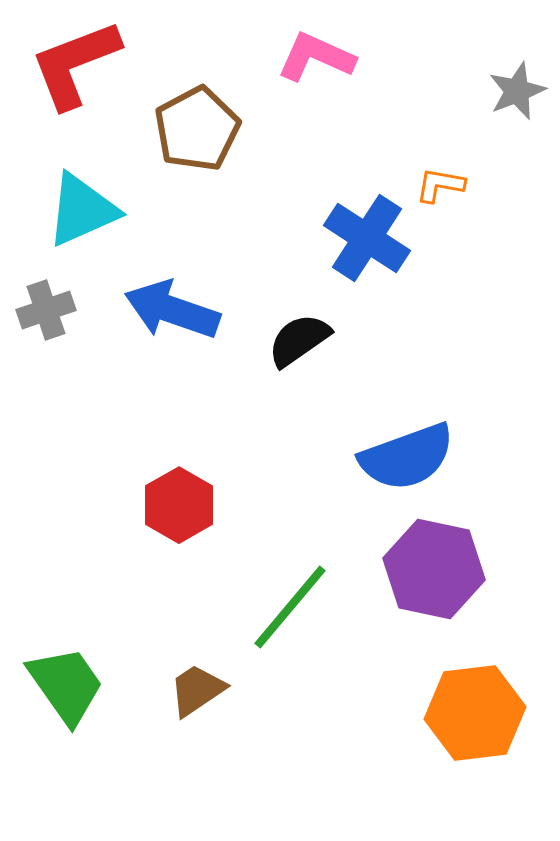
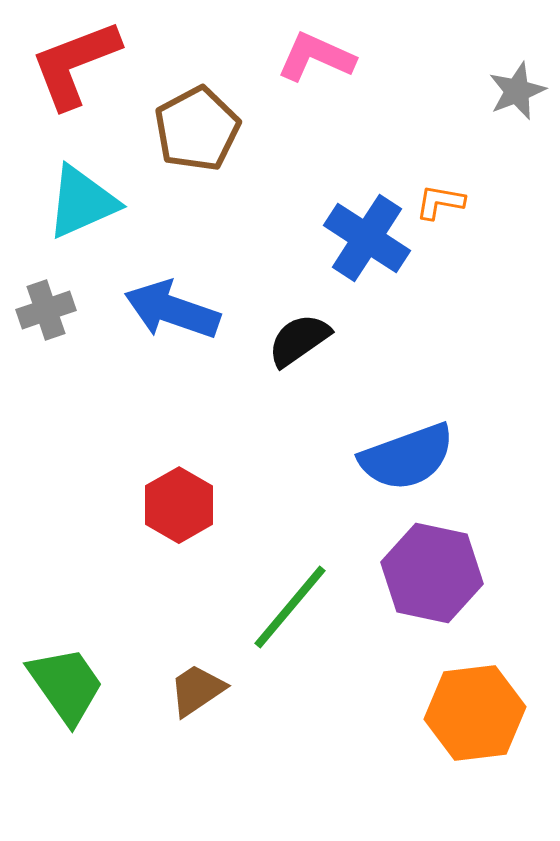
orange L-shape: moved 17 px down
cyan triangle: moved 8 px up
purple hexagon: moved 2 px left, 4 px down
